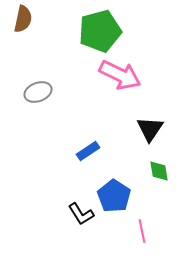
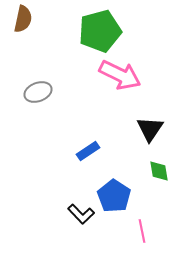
black L-shape: rotated 12 degrees counterclockwise
